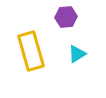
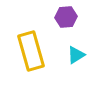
cyan triangle: moved 1 px left, 1 px down
